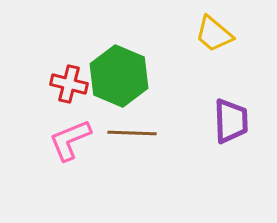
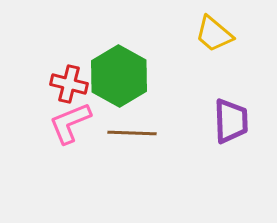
green hexagon: rotated 6 degrees clockwise
pink L-shape: moved 17 px up
